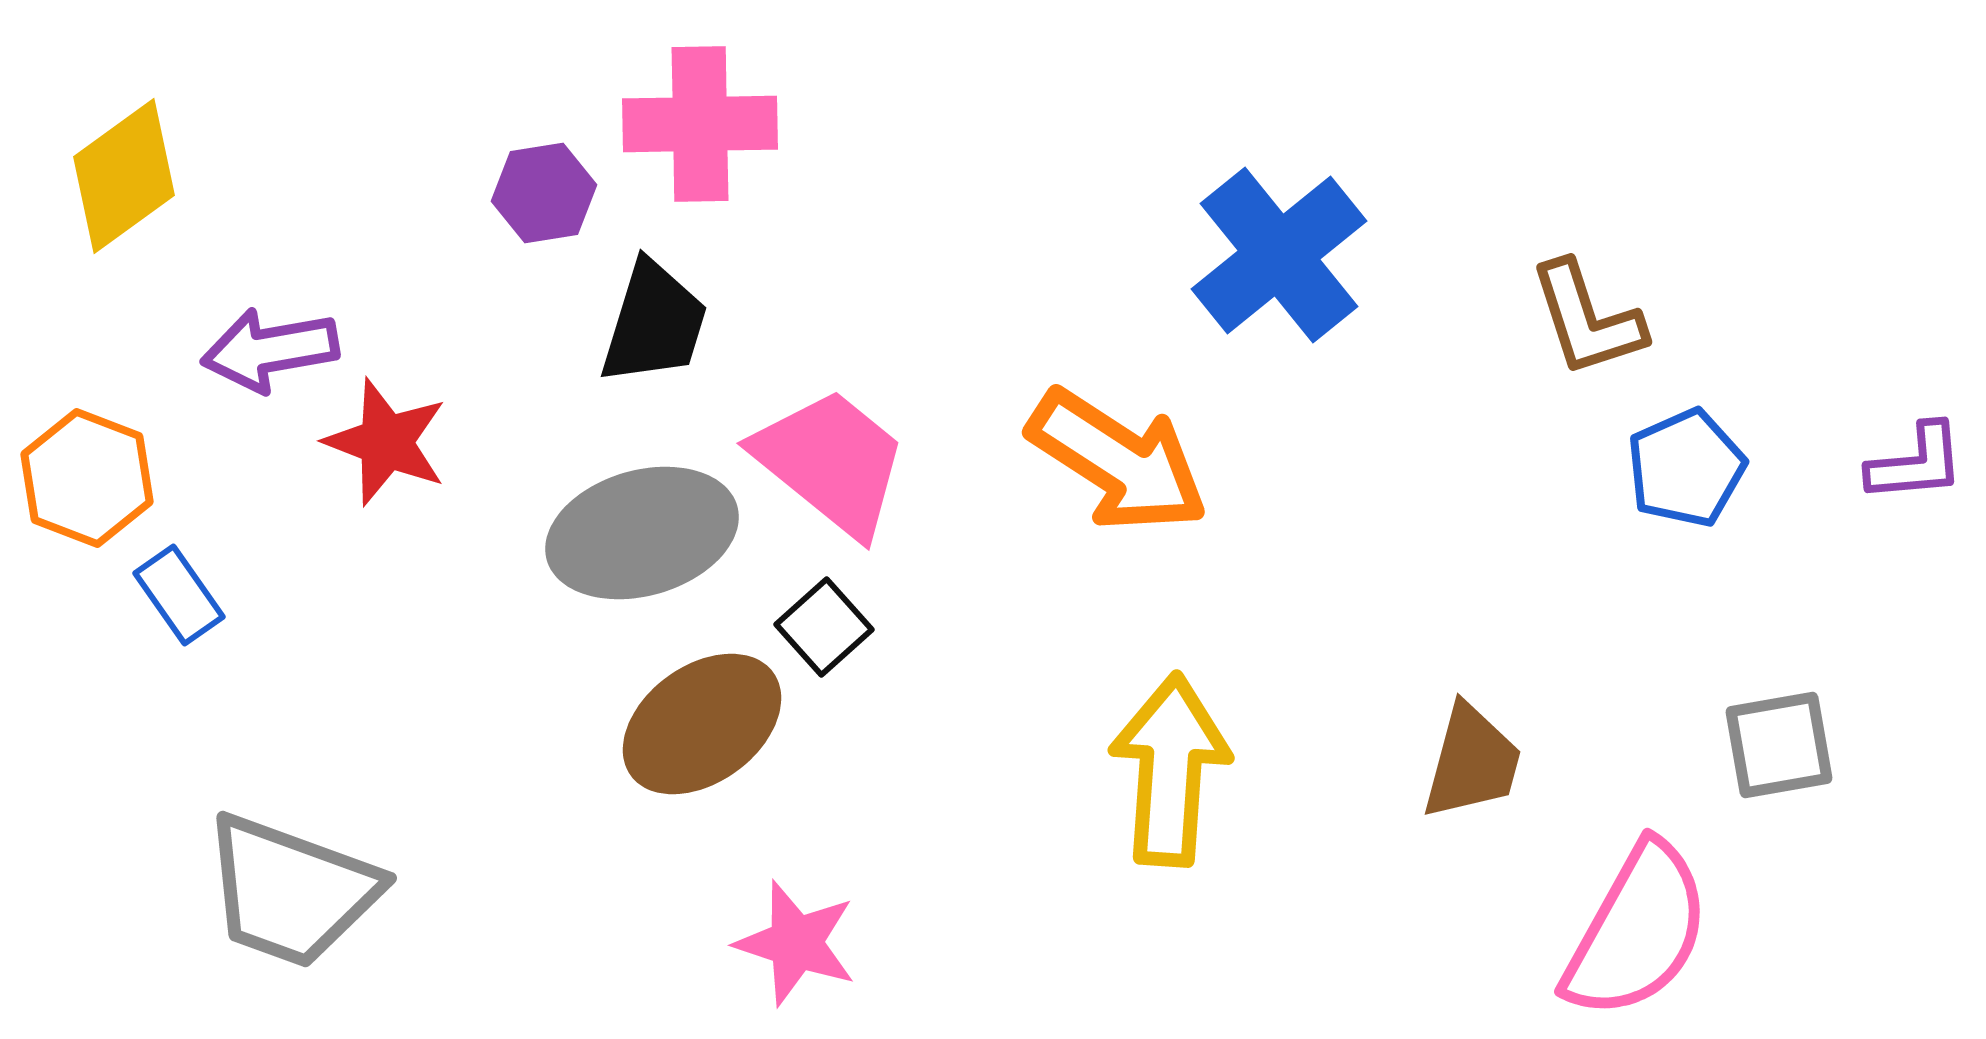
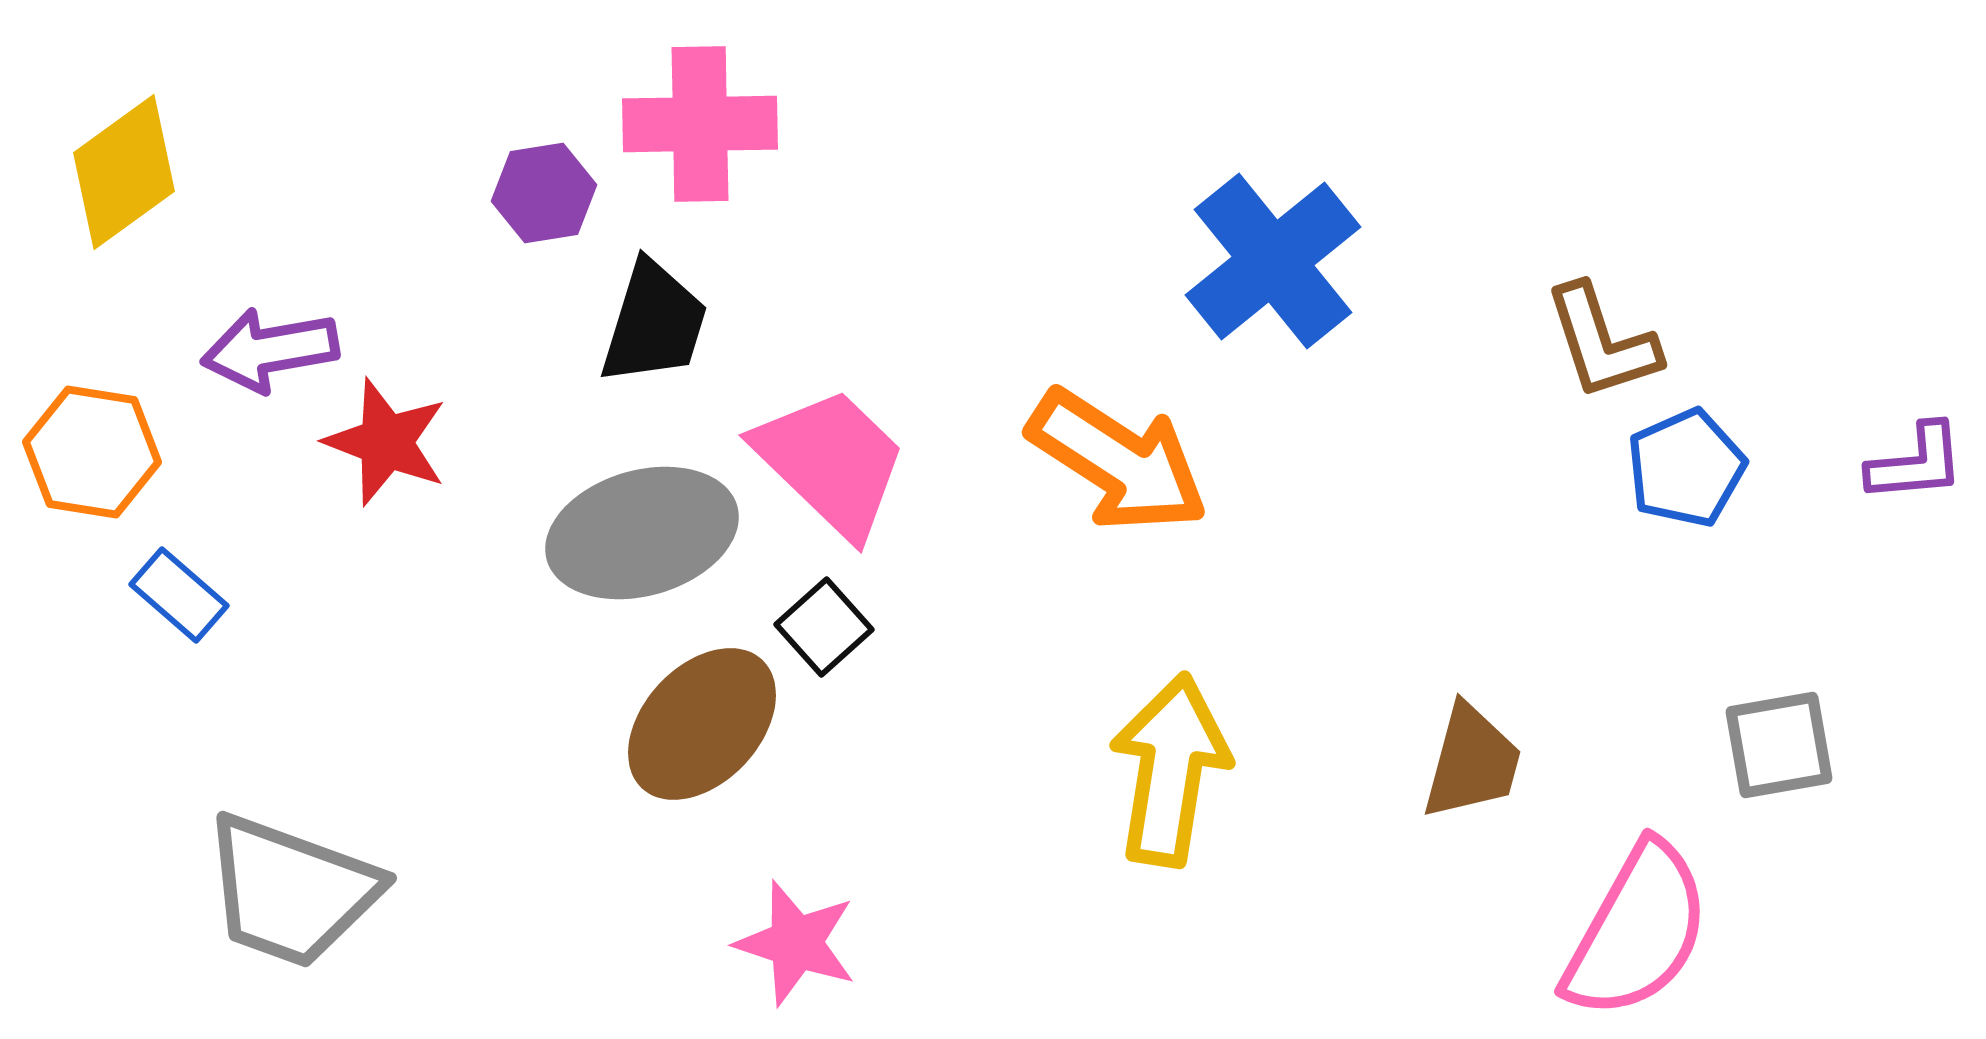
yellow diamond: moved 4 px up
blue cross: moved 6 px left, 6 px down
brown L-shape: moved 15 px right, 23 px down
pink trapezoid: rotated 5 degrees clockwise
orange hexagon: moved 5 px right, 26 px up; rotated 12 degrees counterclockwise
blue rectangle: rotated 14 degrees counterclockwise
brown ellipse: rotated 11 degrees counterclockwise
yellow arrow: rotated 5 degrees clockwise
